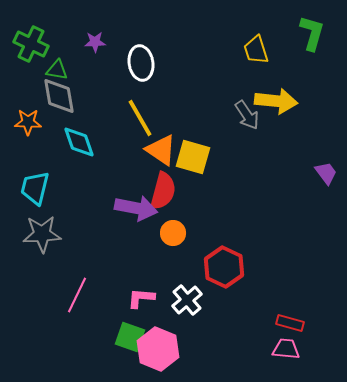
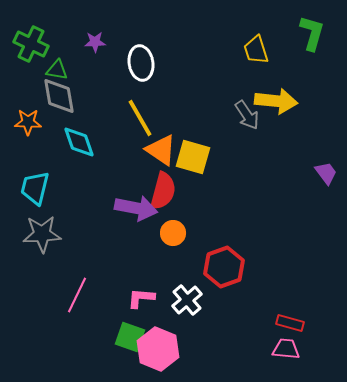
red hexagon: rotated 15 degrees clockwise
